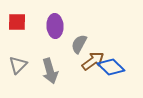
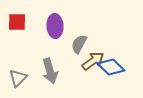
gray triangle: moved 13 px down
